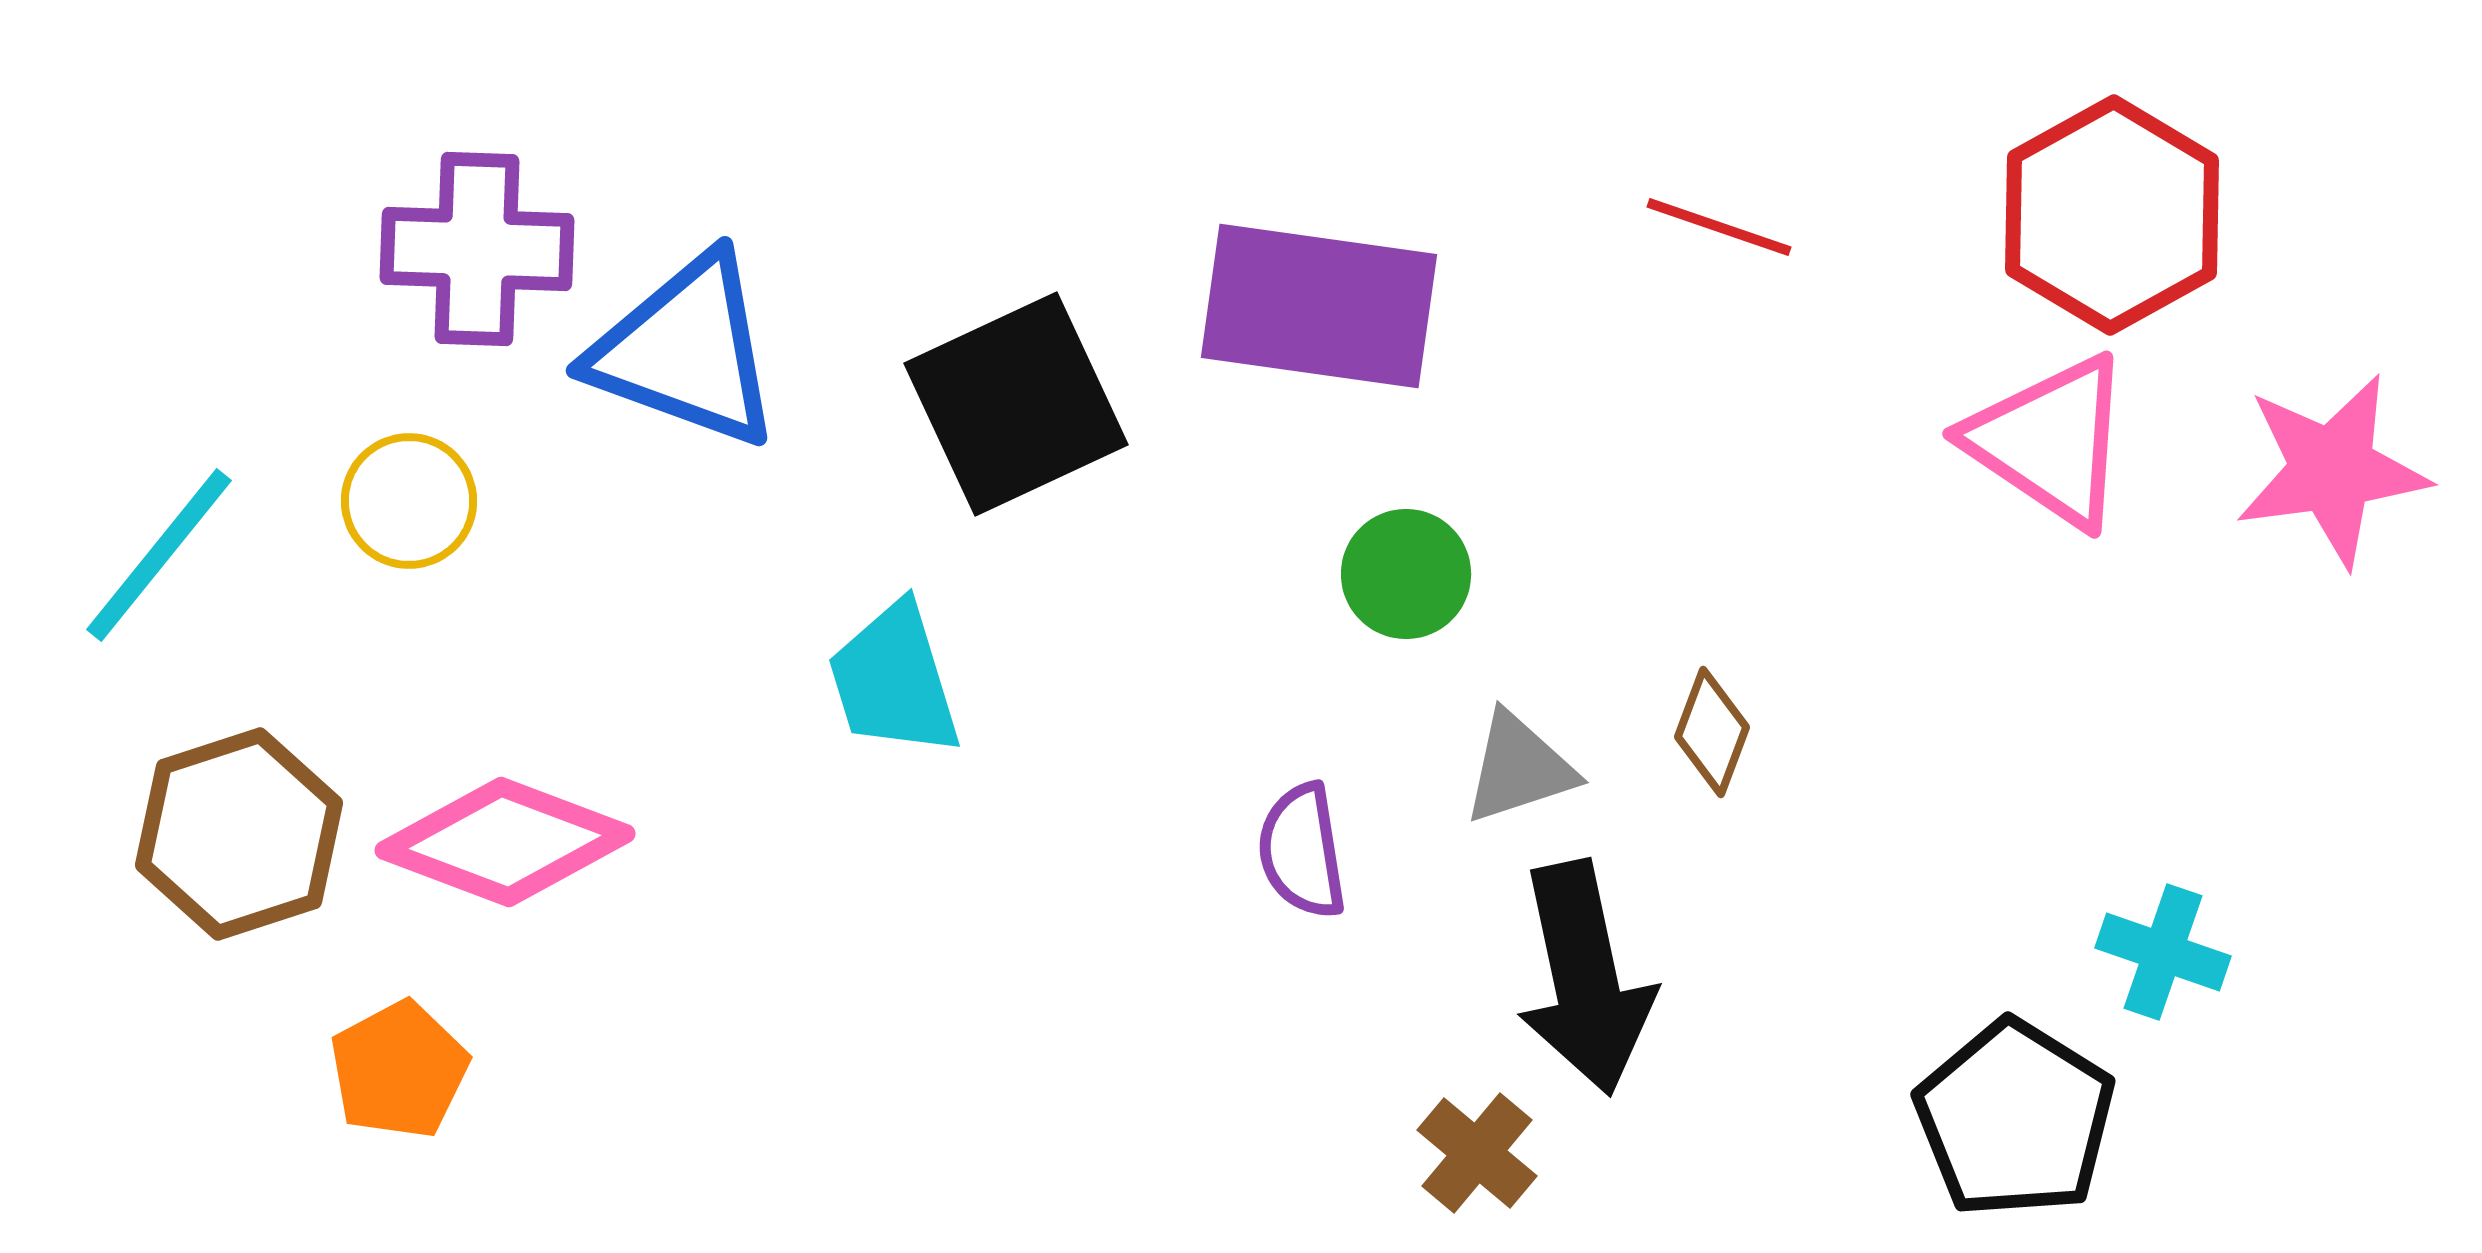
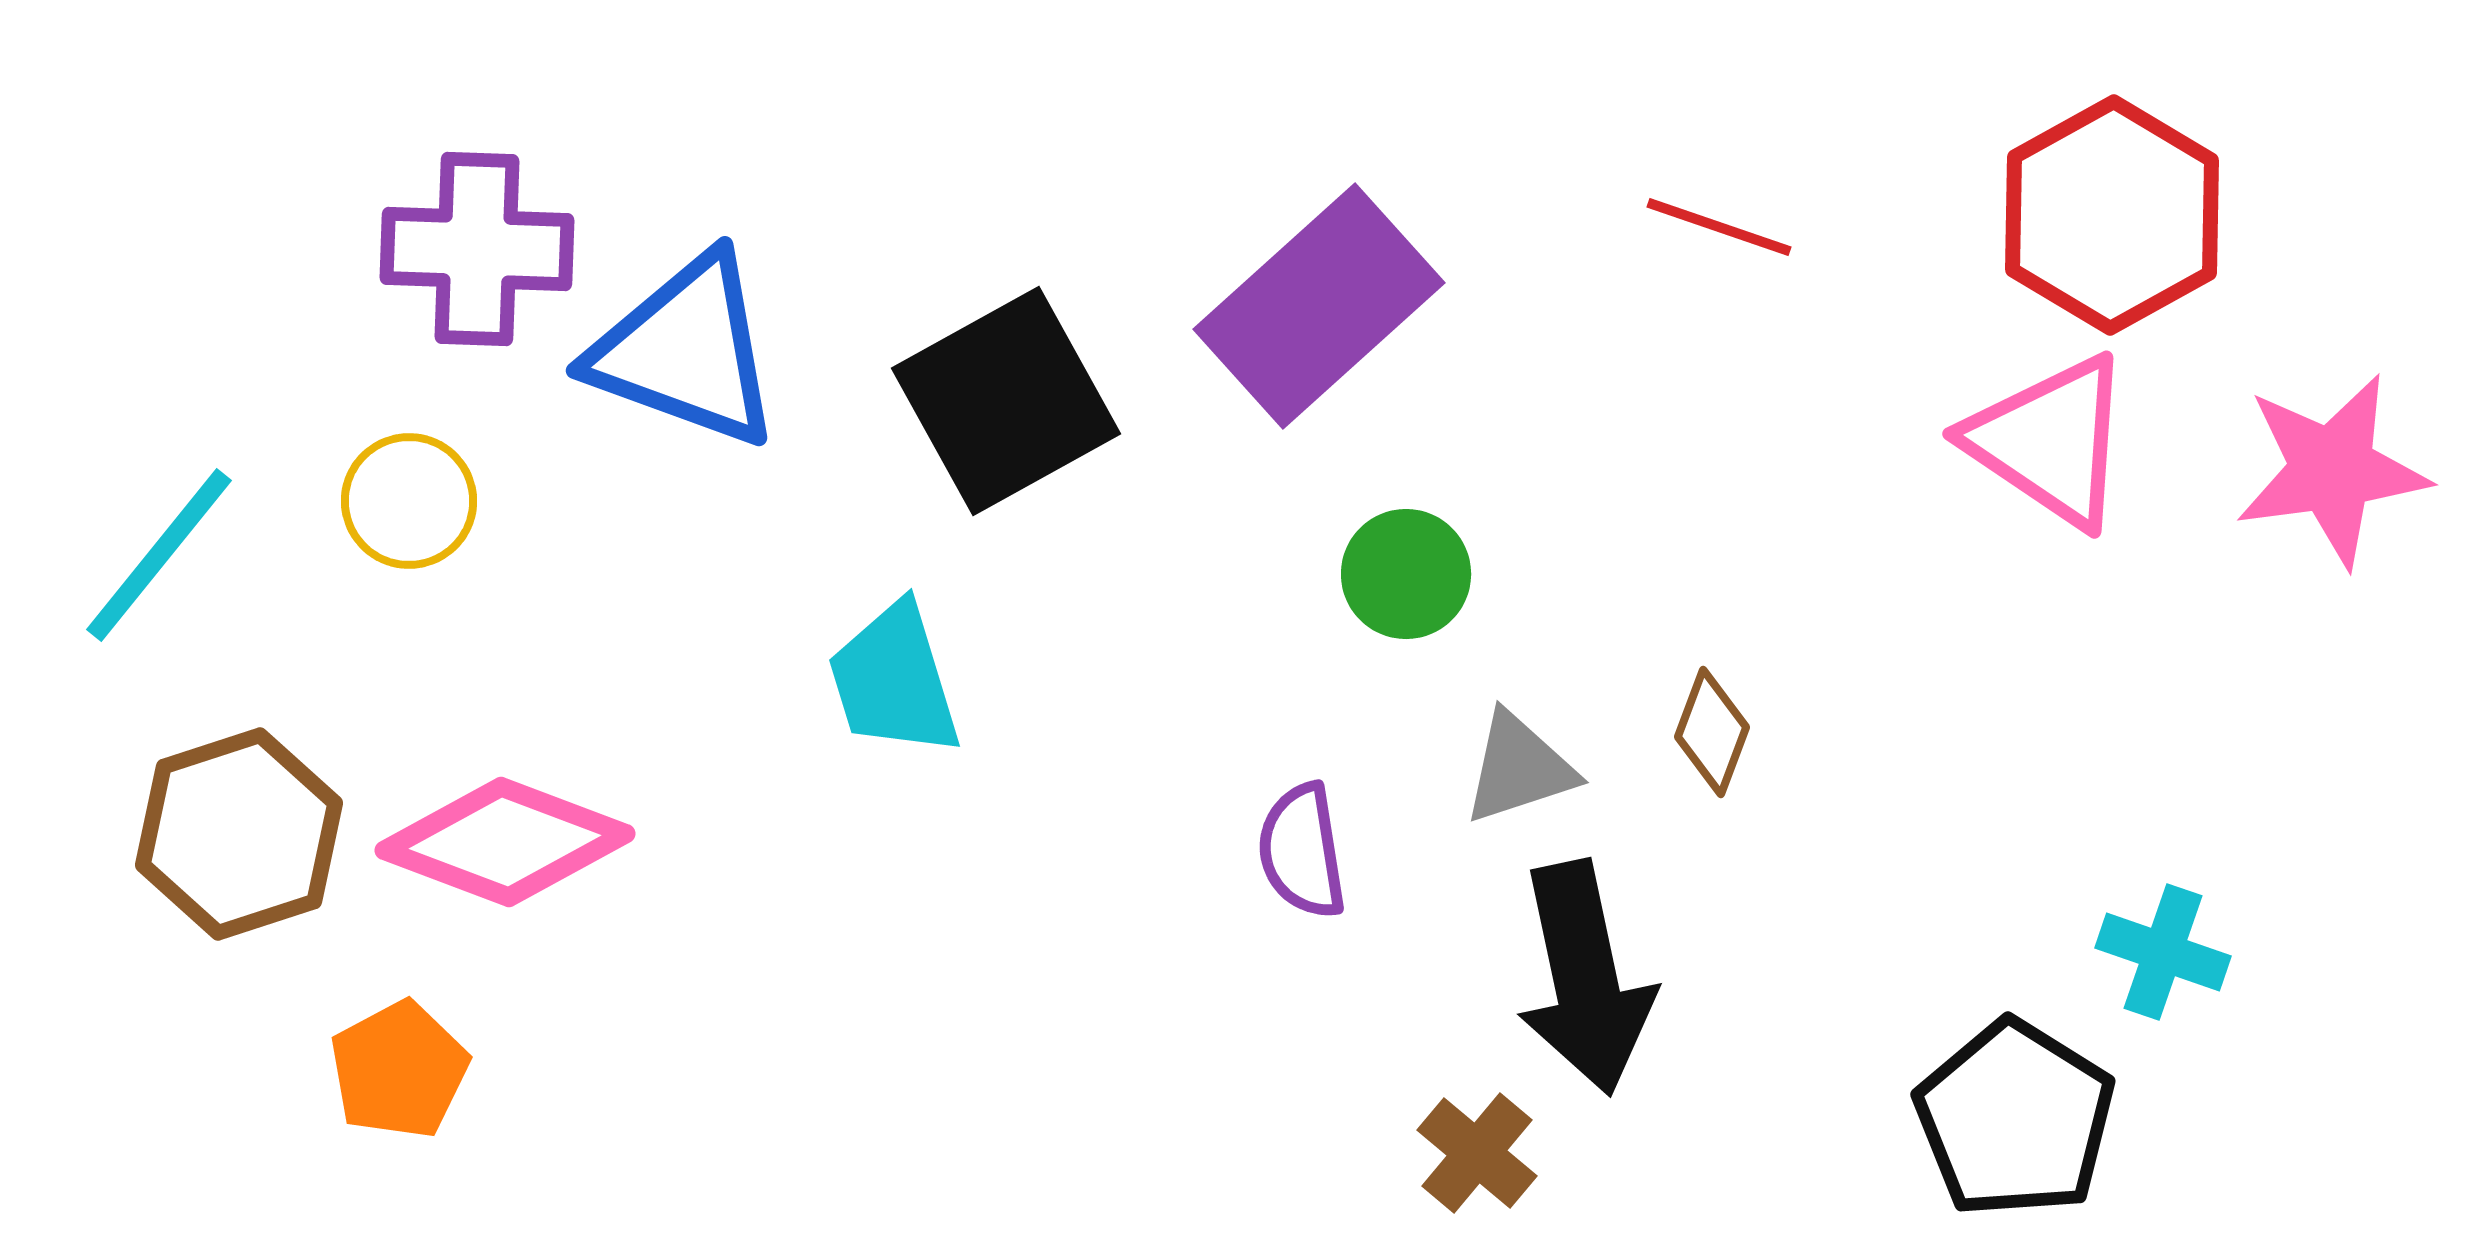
purple rectangle: rotated 50 degrees counterclockwise
black square: moved 10 px left, 3 px up; rotated 4 degrees counterclockwise
